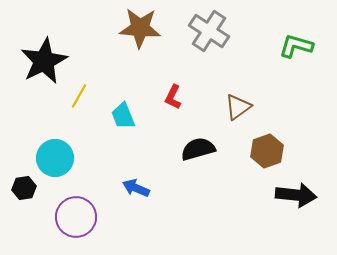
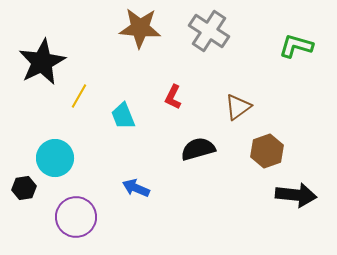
black star: moved 2 px left, 1 px down
